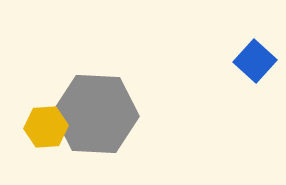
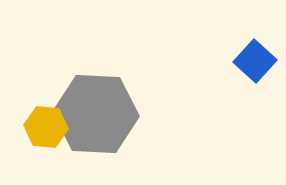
yellow hexagon: rotated 9 degrees clockwise
